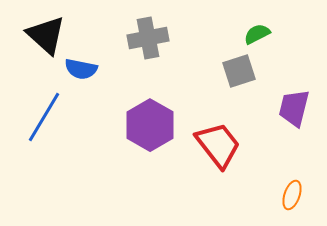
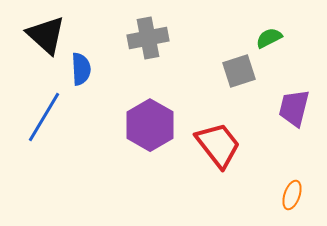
green semicircle: moved 12 px right, 4 px down
blue semicircle: rotated 104 degrees counterclockwise
